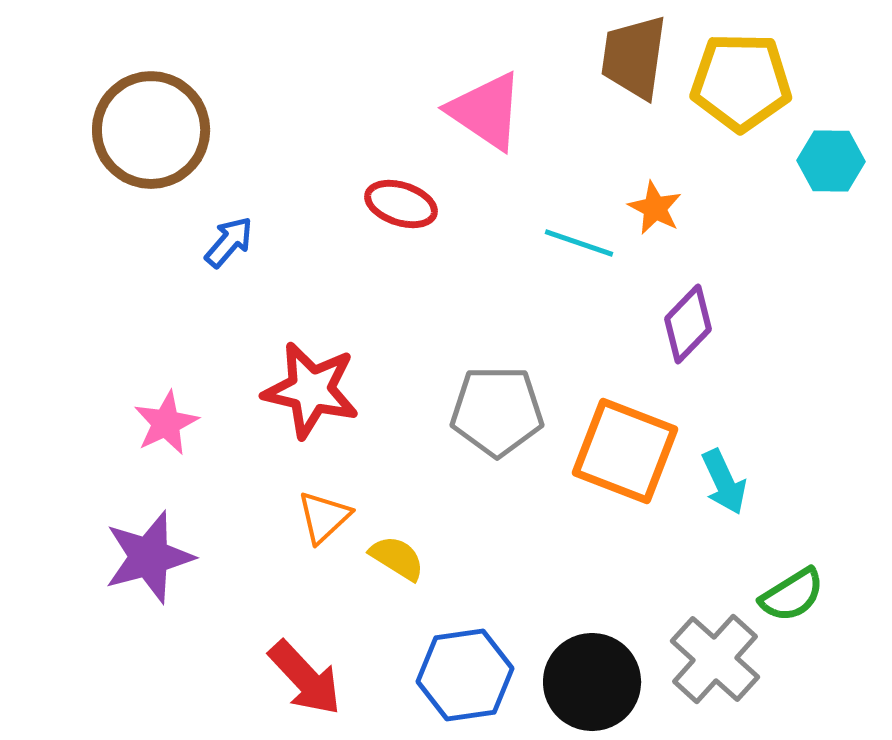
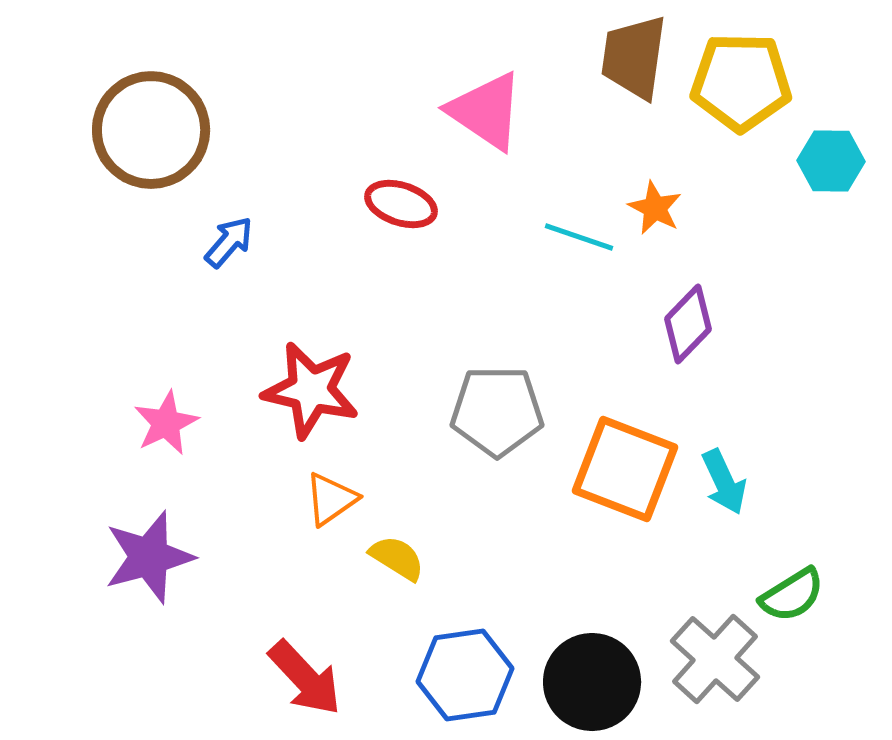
cyan line: moved 6 px up
orange square: moved 18 px down
orange triangle: moved 7 px right, 18 px up; rotated 8 degrees clockwise
